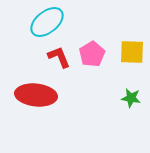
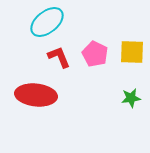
pink pentagon: moved 3 px right; rotated 15 degrees counterclockwise
green star: rotated 18 degrees counterclockwise
